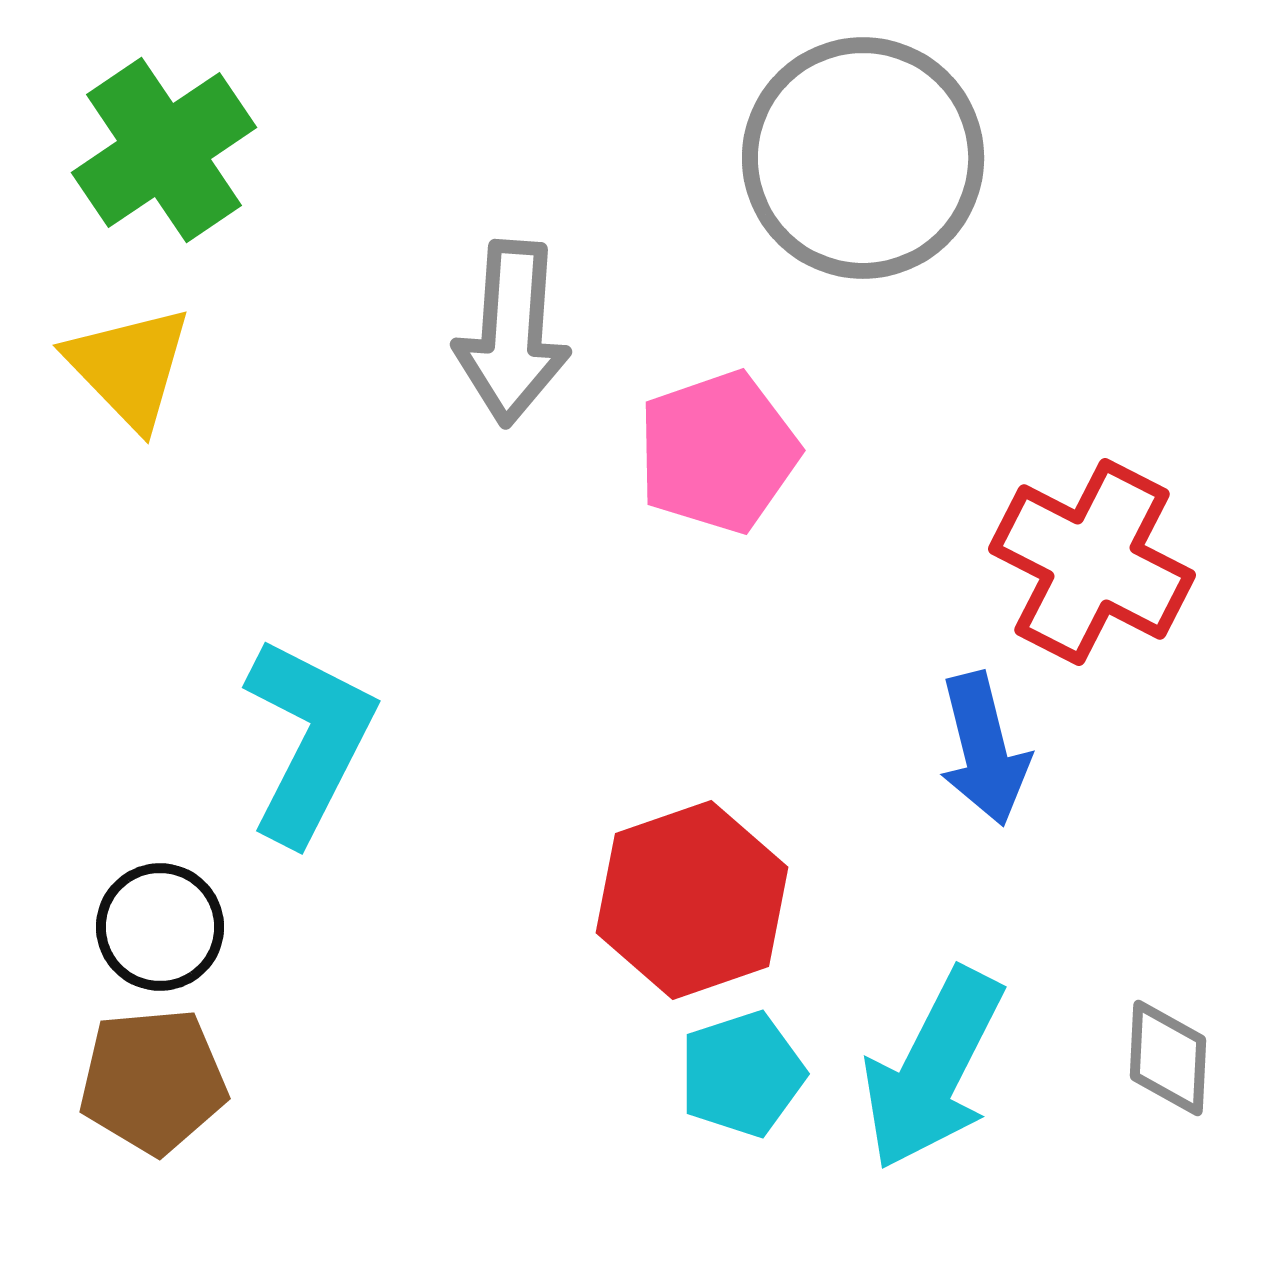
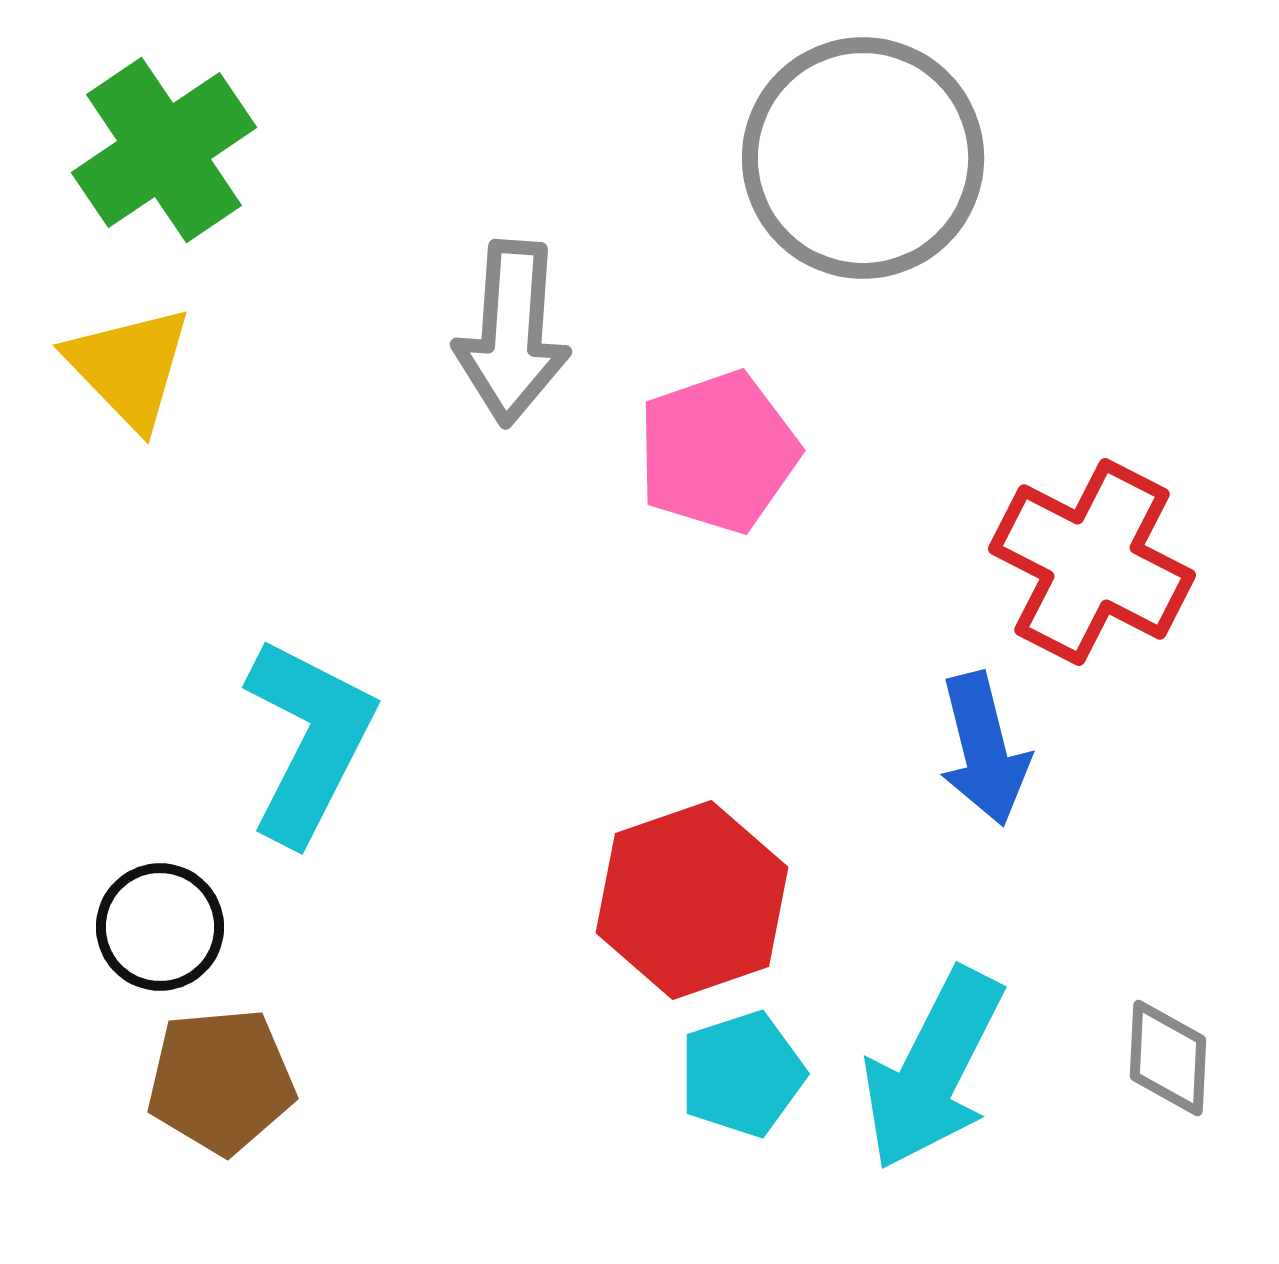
brown pentagon: moved 68 px right
